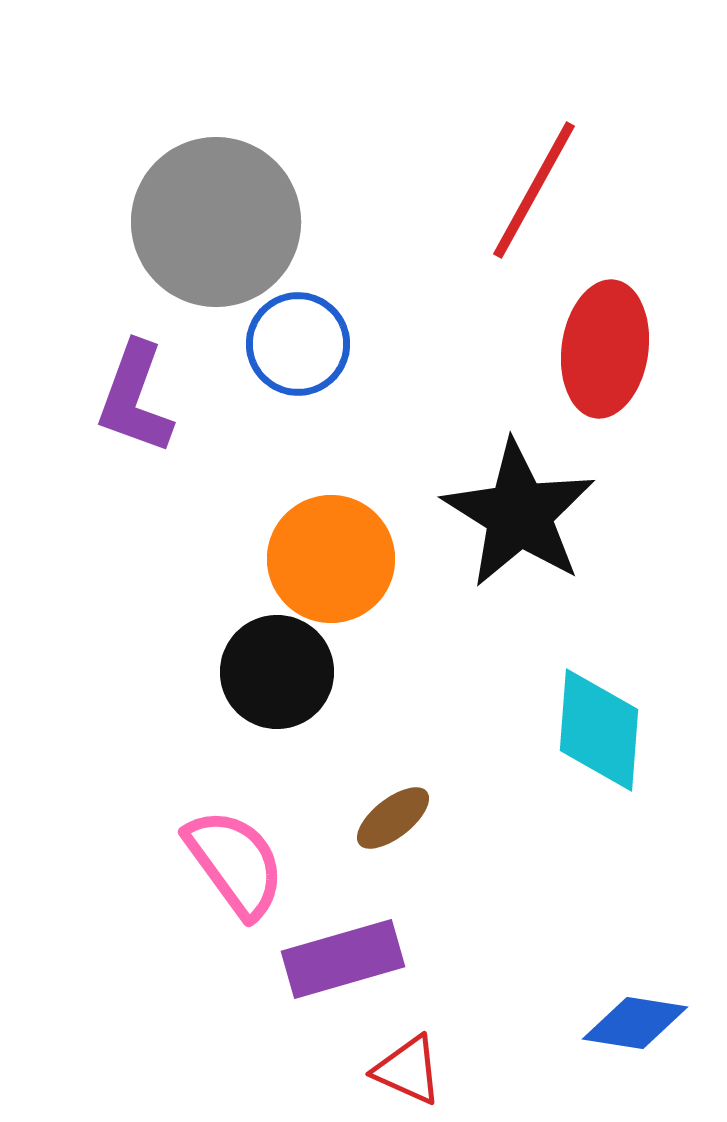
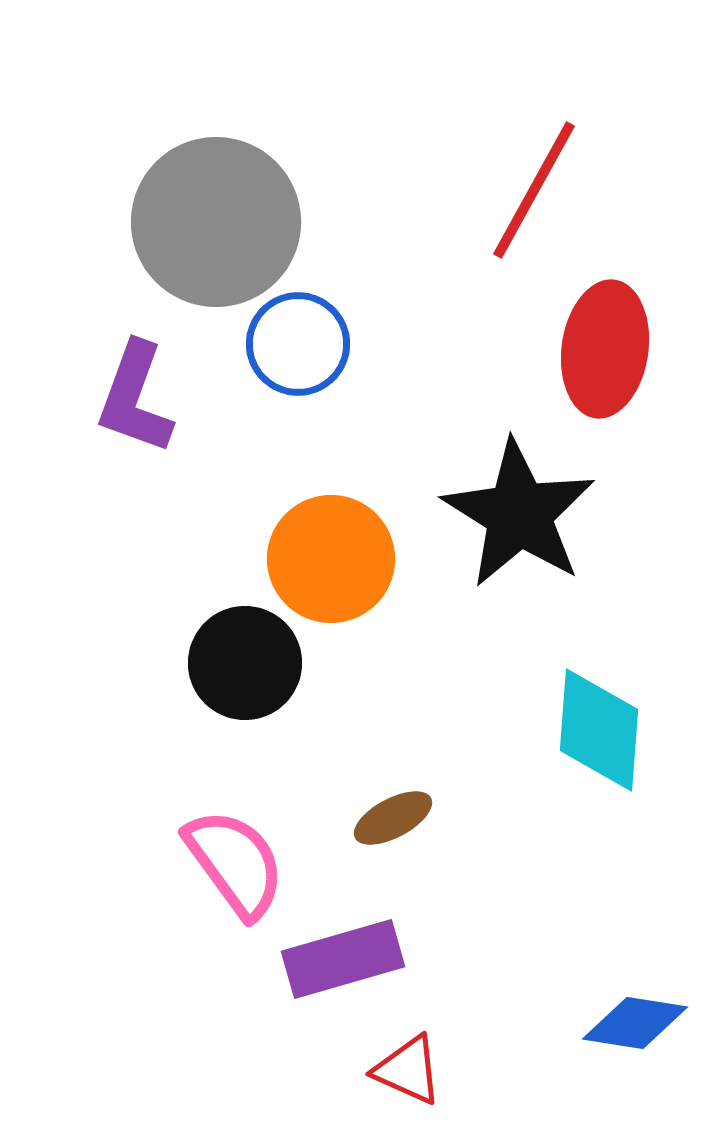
black circle: moved 32 px left, 9 px up
brown ellipse: rotated 10 degrees clockwise
